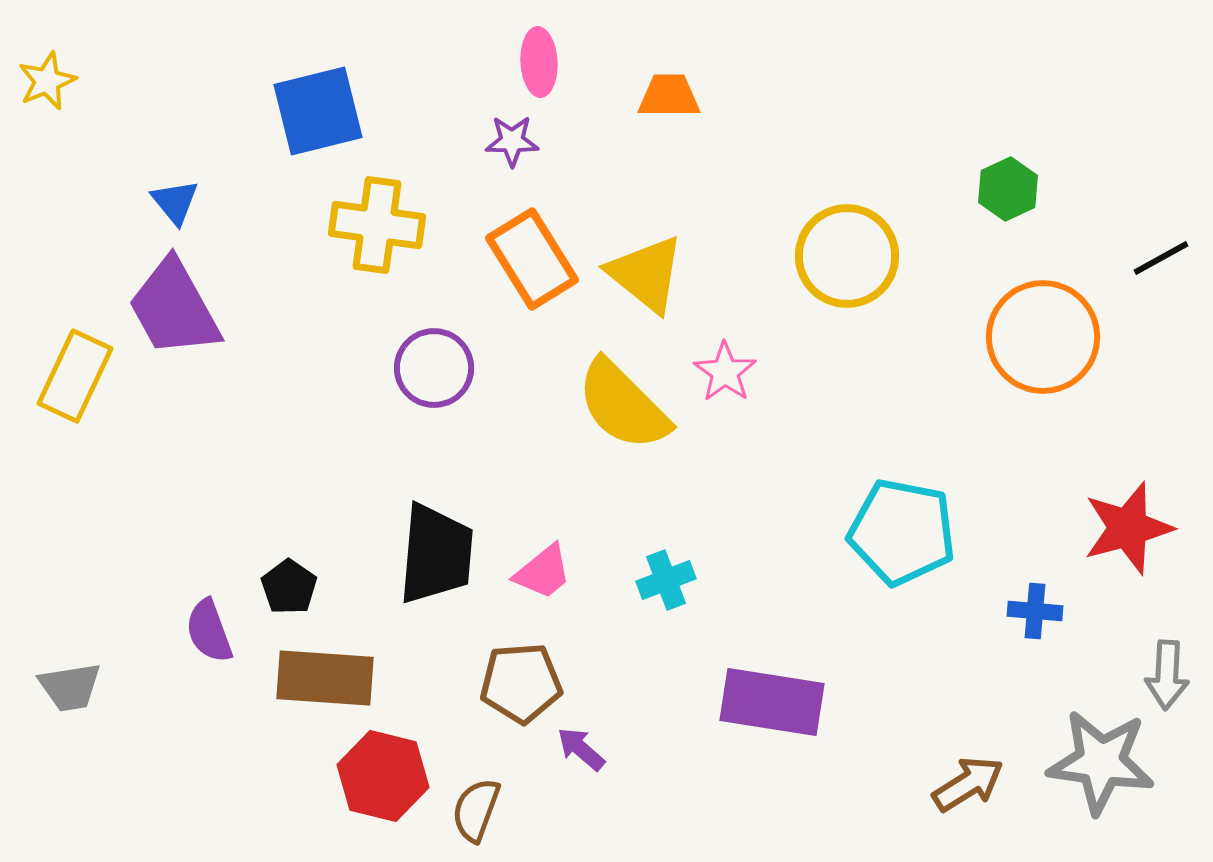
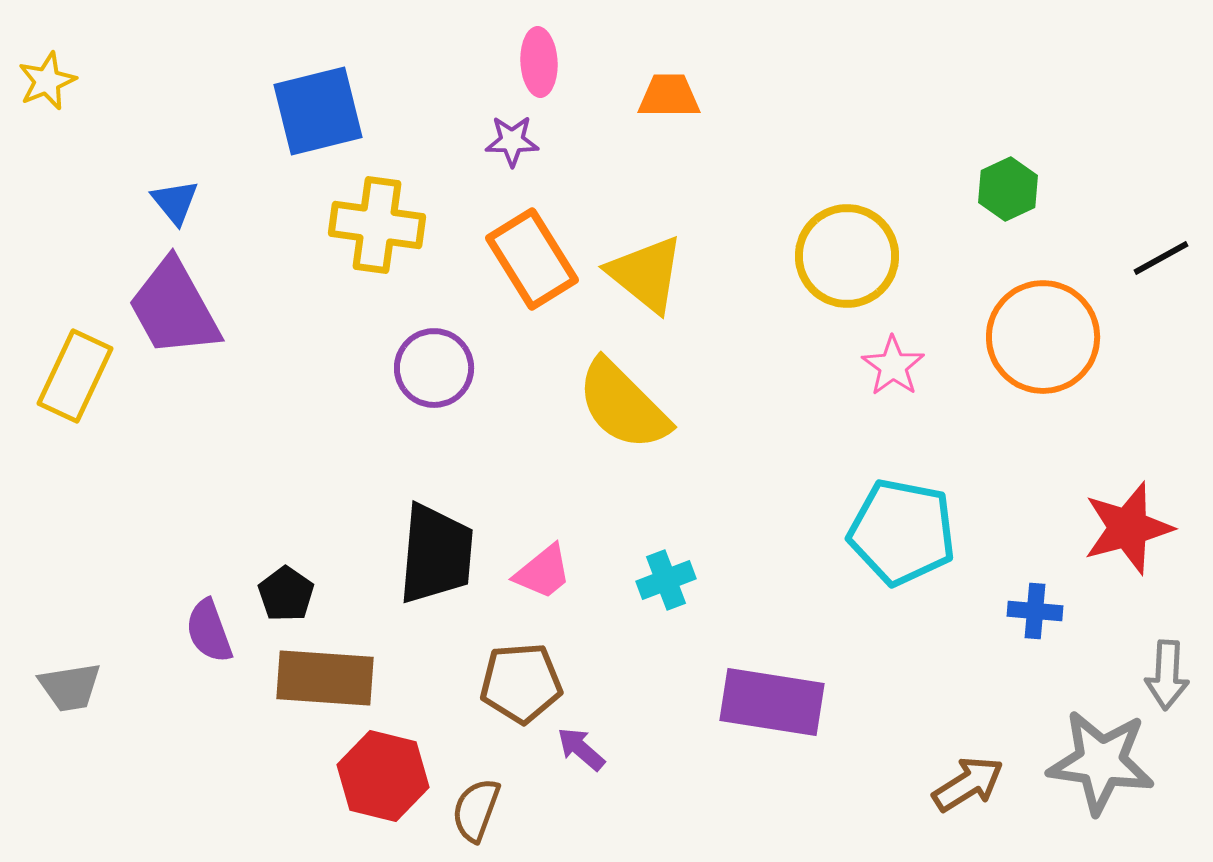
pink star: moved 168 px right, 6 px up
black pentagon: moved 3 px left, 7 px down
